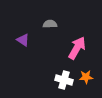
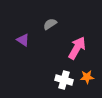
gray semicircle: rotated 32 degrees counterclockwise
orange star: moved 1 px right
